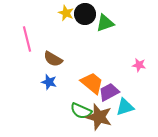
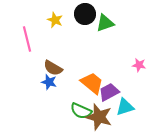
yellow star: moved 11 px left, 7 px down
brown semicircle: moved 9 px down
